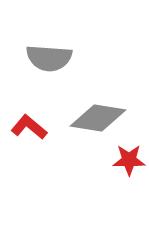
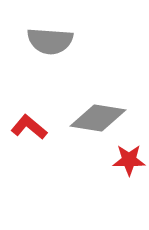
gray semicircle: moved 1 px right, 17 px up
